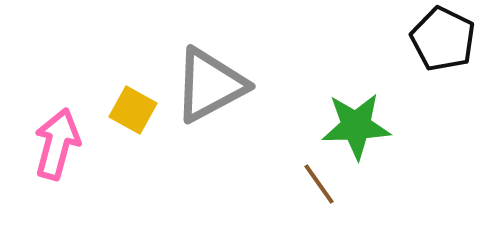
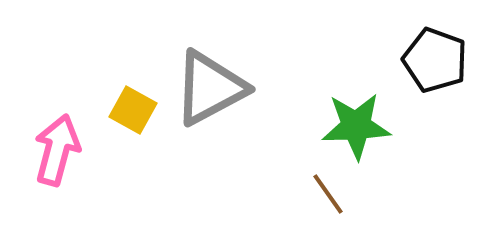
black pentagon: moved 8 px left, 21 px down; rotated 6 degrees counterclockwise
gray triangle: moved 3 px down
pink arrow: moved 6 px down
brown line: moved 9 px right, 10 px down
